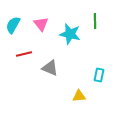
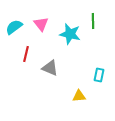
green line: moved 2 px left
cyan semicircle: moved 1 px right, 2 px down; rotated 24 degrees clockwise
red line: moved 2 px right; rotated 63 degrees counterclockwise
